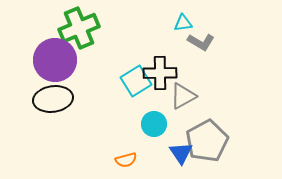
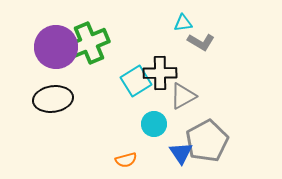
green cross: moved 10 px right, 15 px down
purple circle: moved 1 px right, 13 px up
